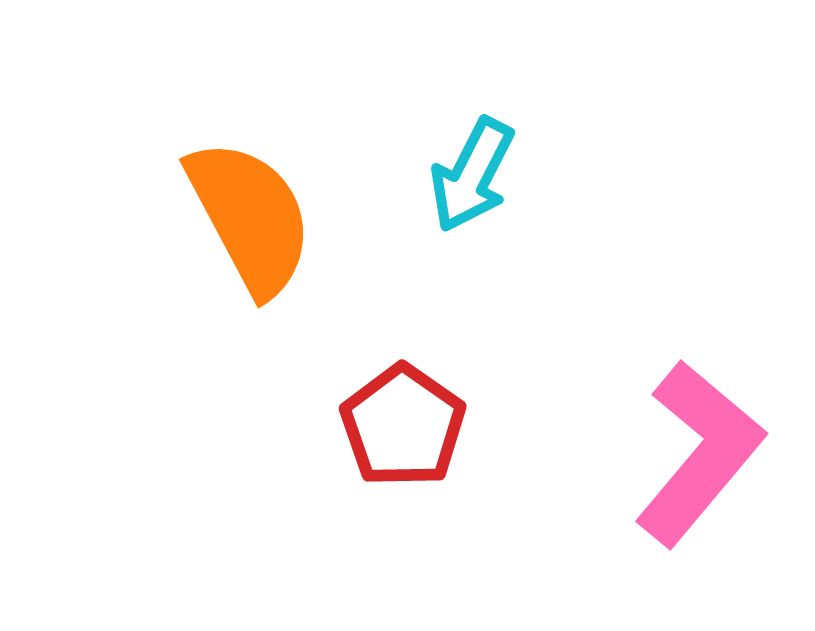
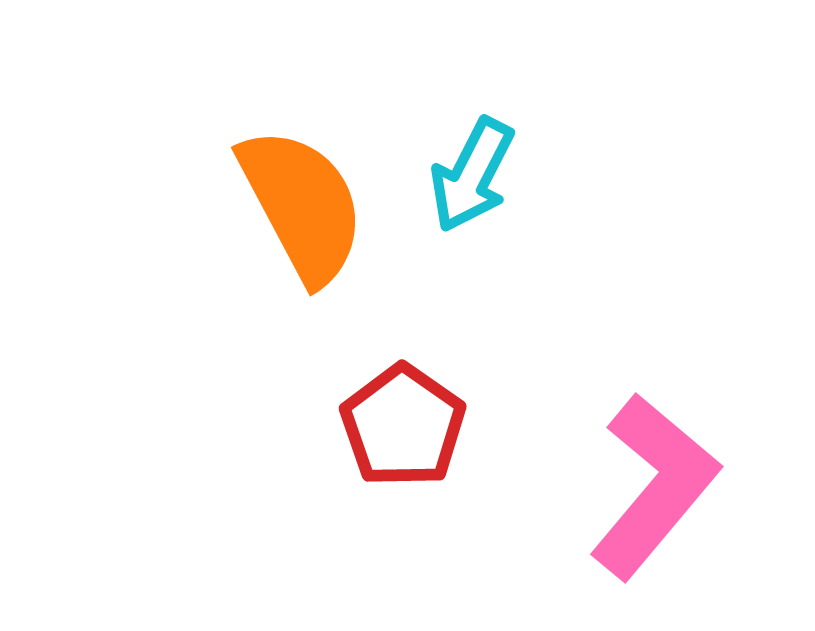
orange semicircle: moved 52 px right, 12 px up
pink L-shape: moved 45 px left, 33 px down
